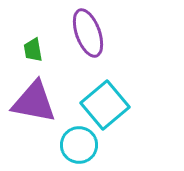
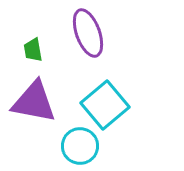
cyan circle: moved 1 px right, 1 px down
